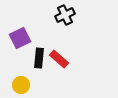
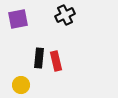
purple square: moved 2 px left, 19 px up; rotated 15 degrees clockwise
red rectangle: moved 3 px left, 2 px down; rotated 36 degrees clockwise
